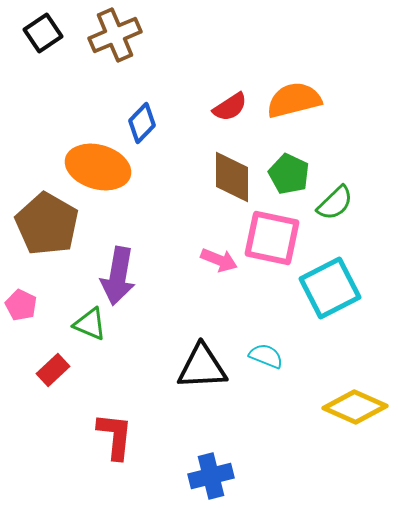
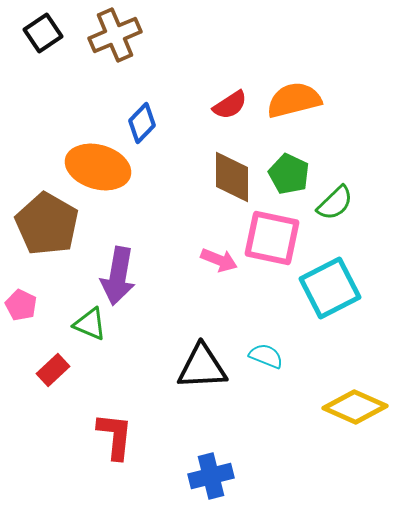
red semicircle: moved 2 px up
